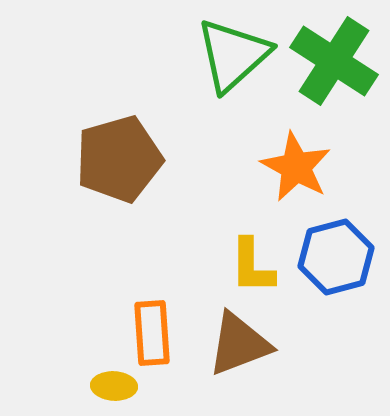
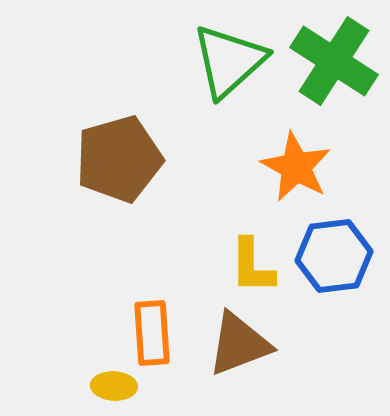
green triangle: moved 4 px left, 6 px down
blue hexagon: moved 2 px left, 1 px up; rotated 8 degrees clockwise
